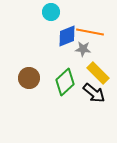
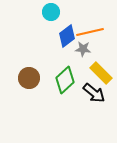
orange line: rotated 24 degrees counterclockwise
blue diamond: rotated 15 degrees counterclockwise
yellow rectangle: moved 3 px right
green diamond: moved 2 px up
